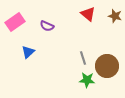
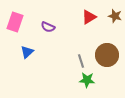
red triangle: moved 1 px right, 3 px down; rotated 49 degrees clockwise
pink rectangle: rotated 36 degrees counterclockwise
purple semicircle: moved 1 px right, 1 px down
blue triangle: moved 1 px left
gray line: moved 2 px left, 3 px down
brown circle: moved 11 px up
